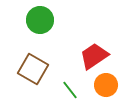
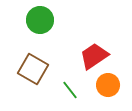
orange circle: moved 2 px right
